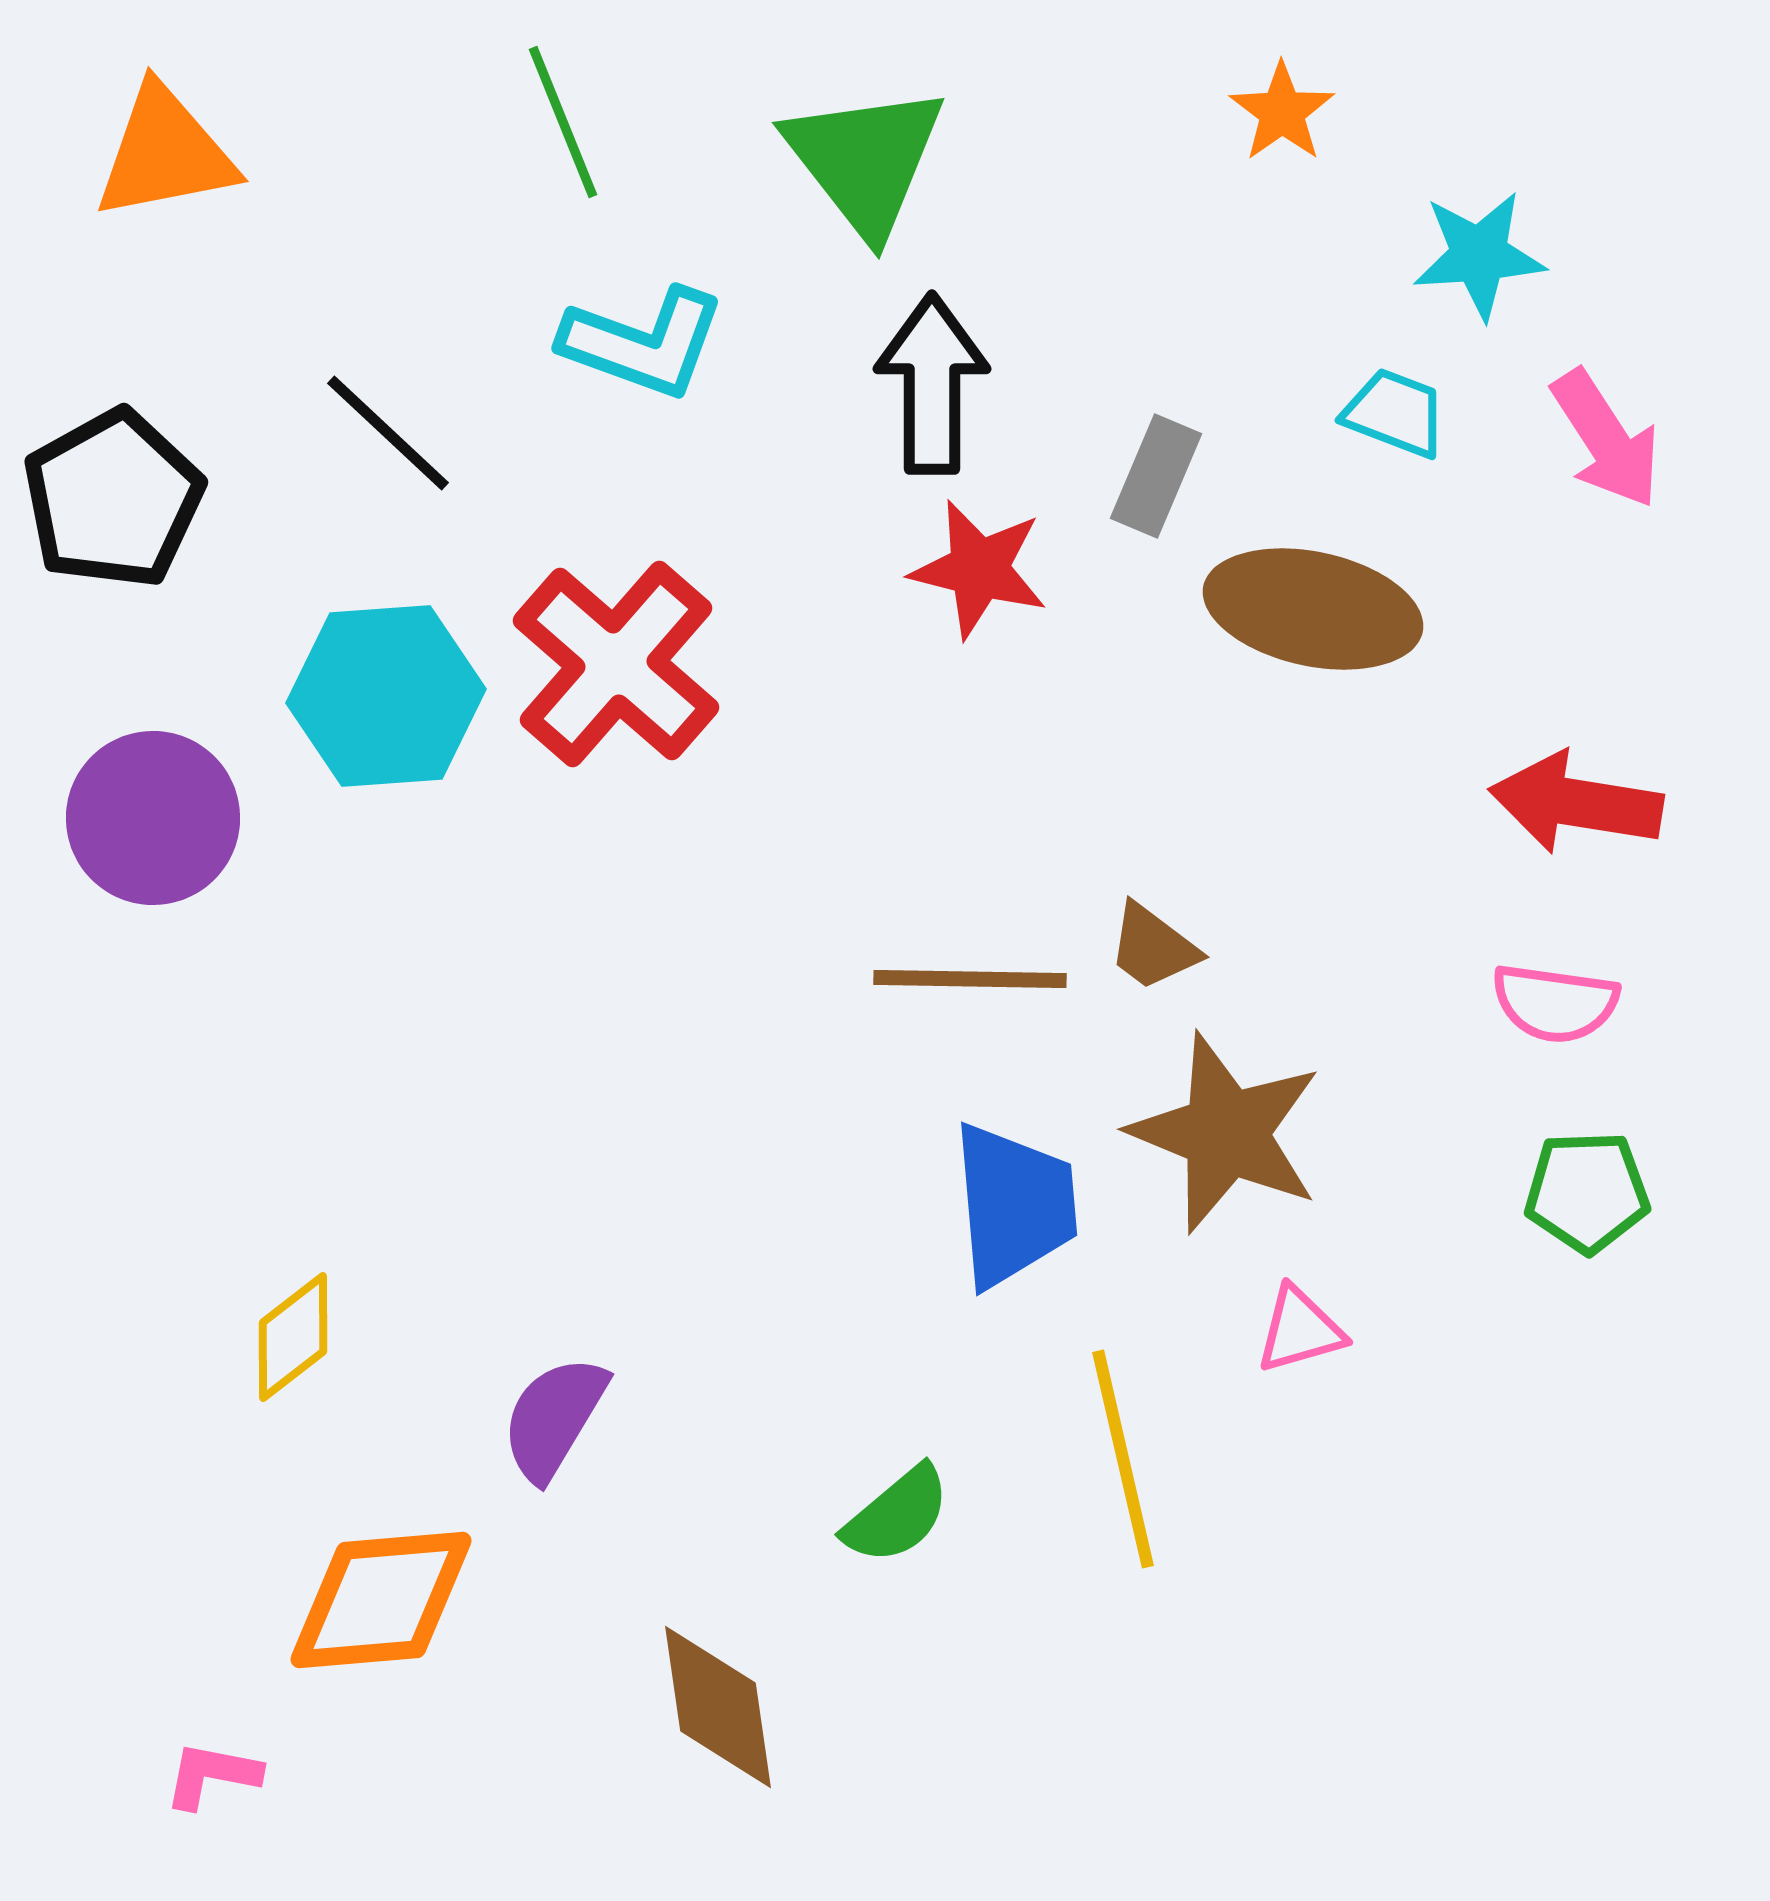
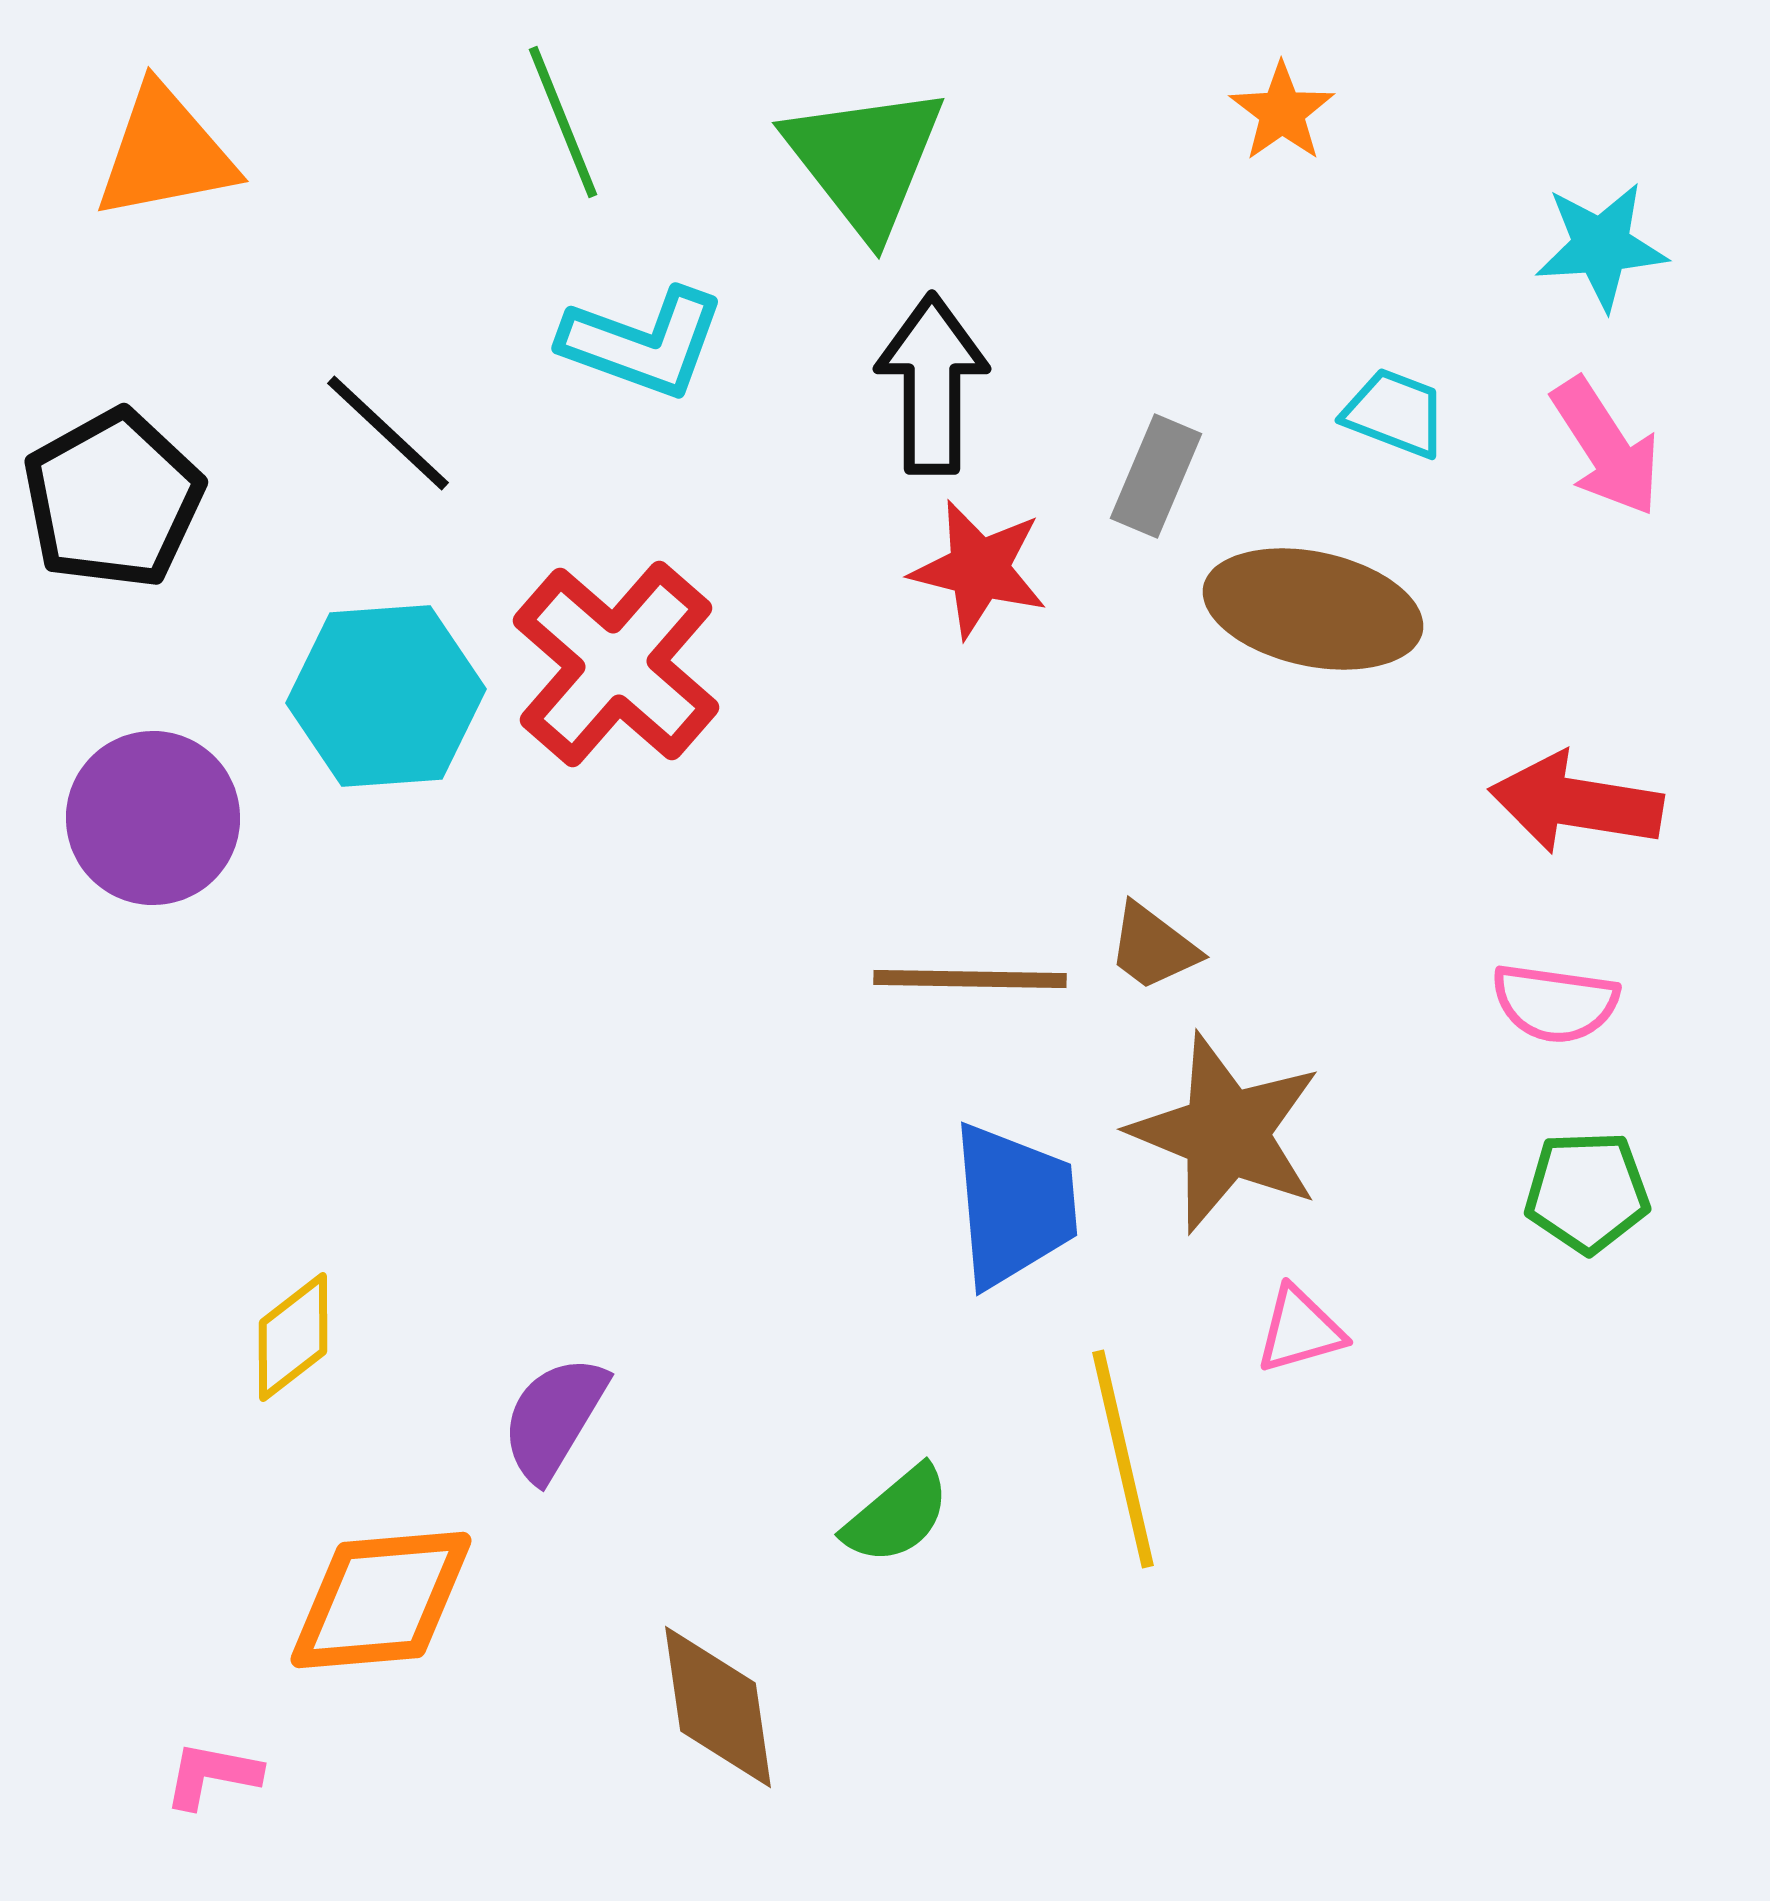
cyan star: moved 122 px right, 9 px up
pink arrow: moved 8 px down
